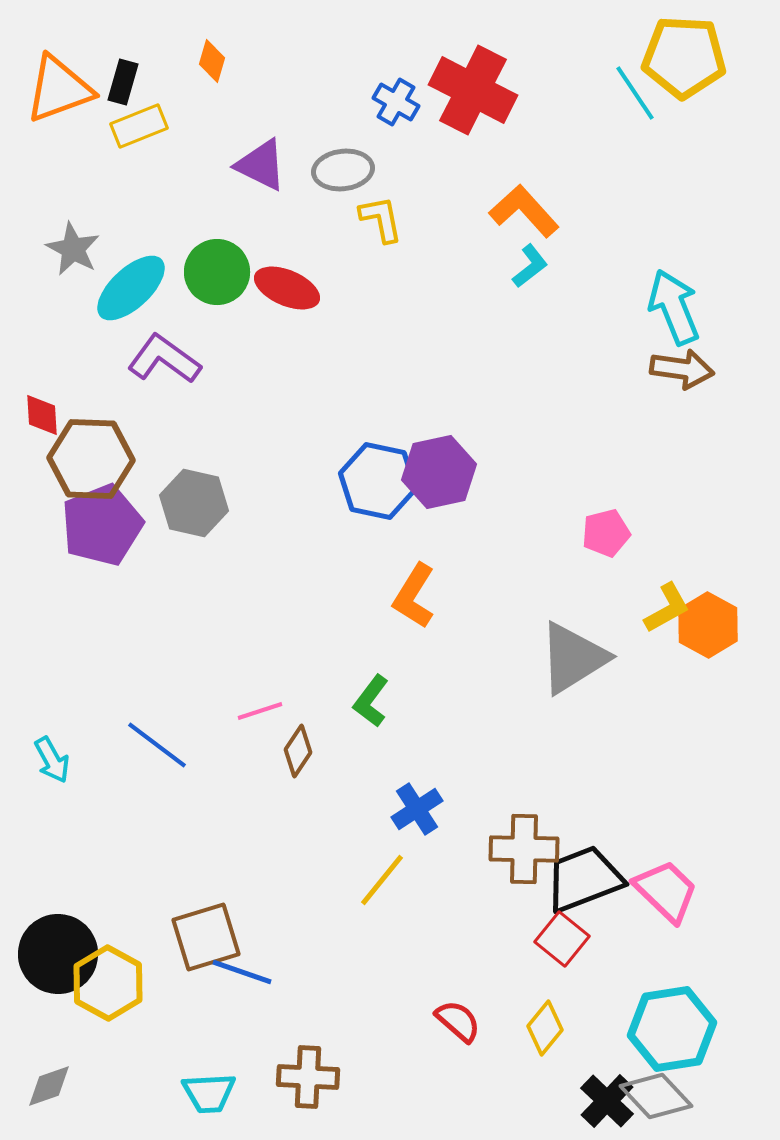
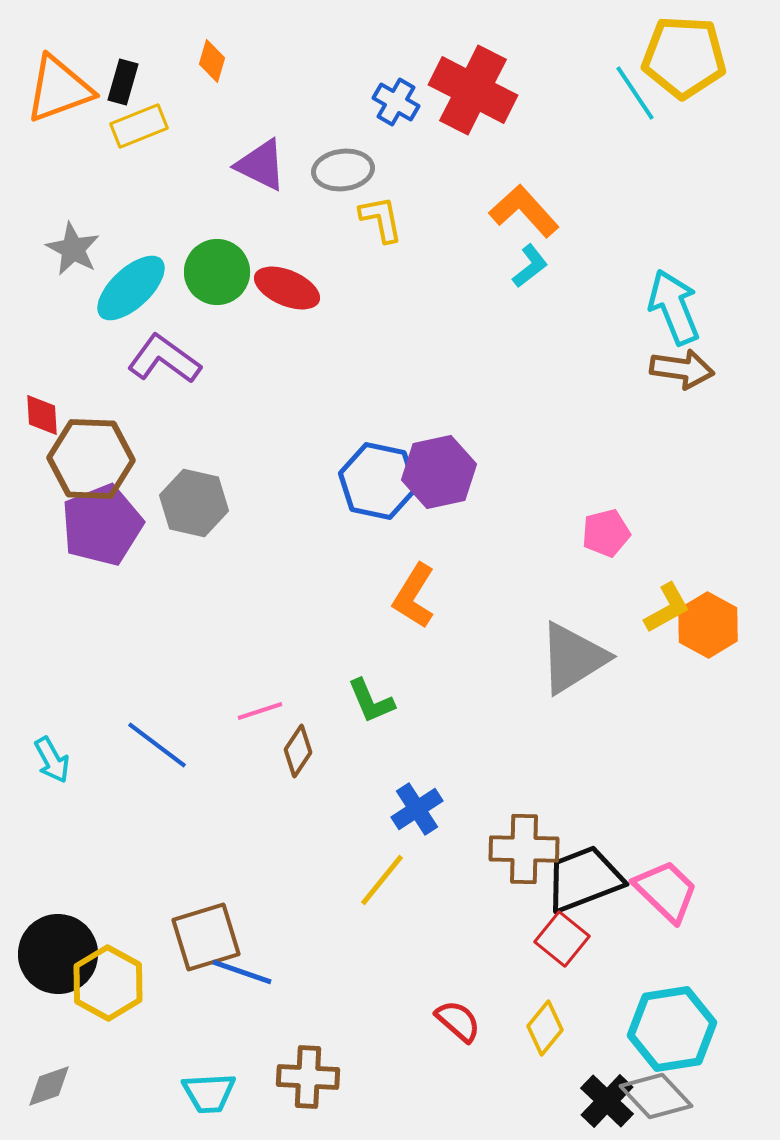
green L-shape at (371, 701): rotated 60 degrees counterclockwise
